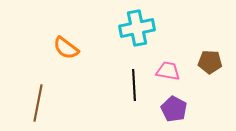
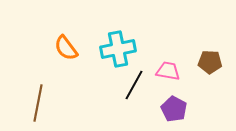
cyan cross: moved 19 px left, 21 px down
orange semicircle: rotated 16 degrees clockwise
black line: rotated 32 degrees clockwise
